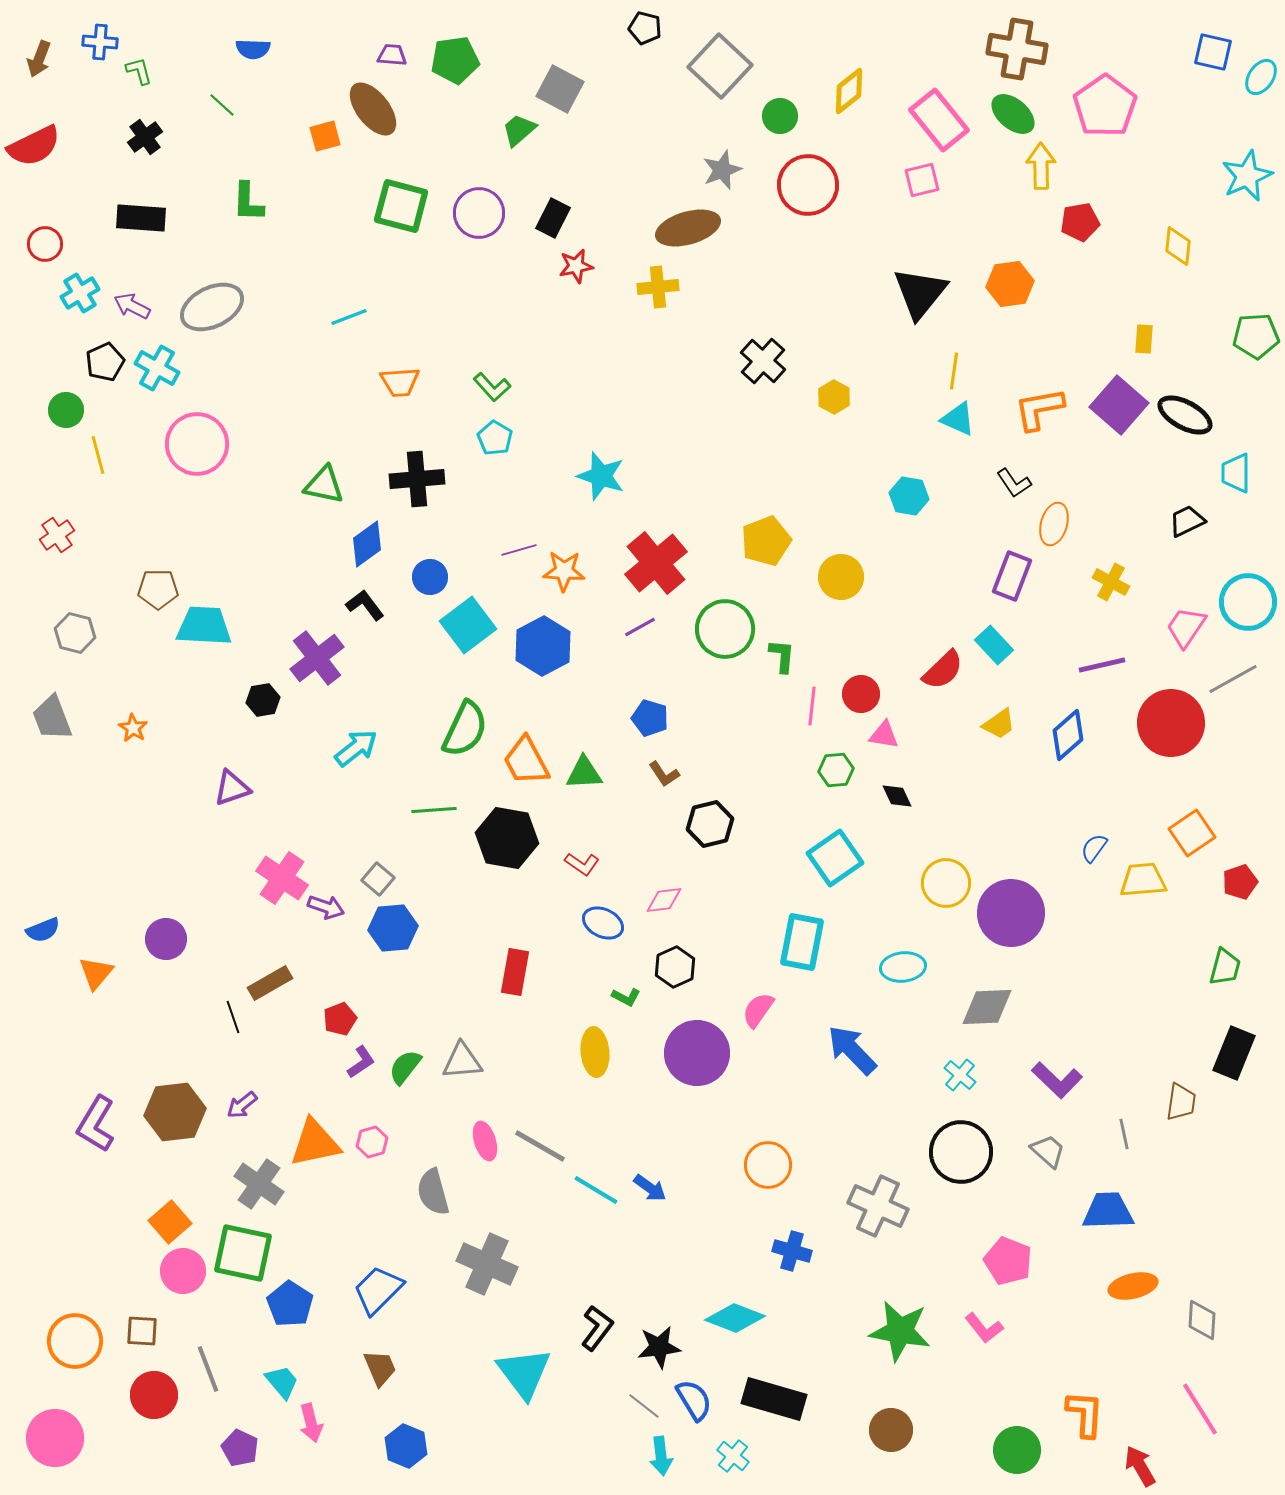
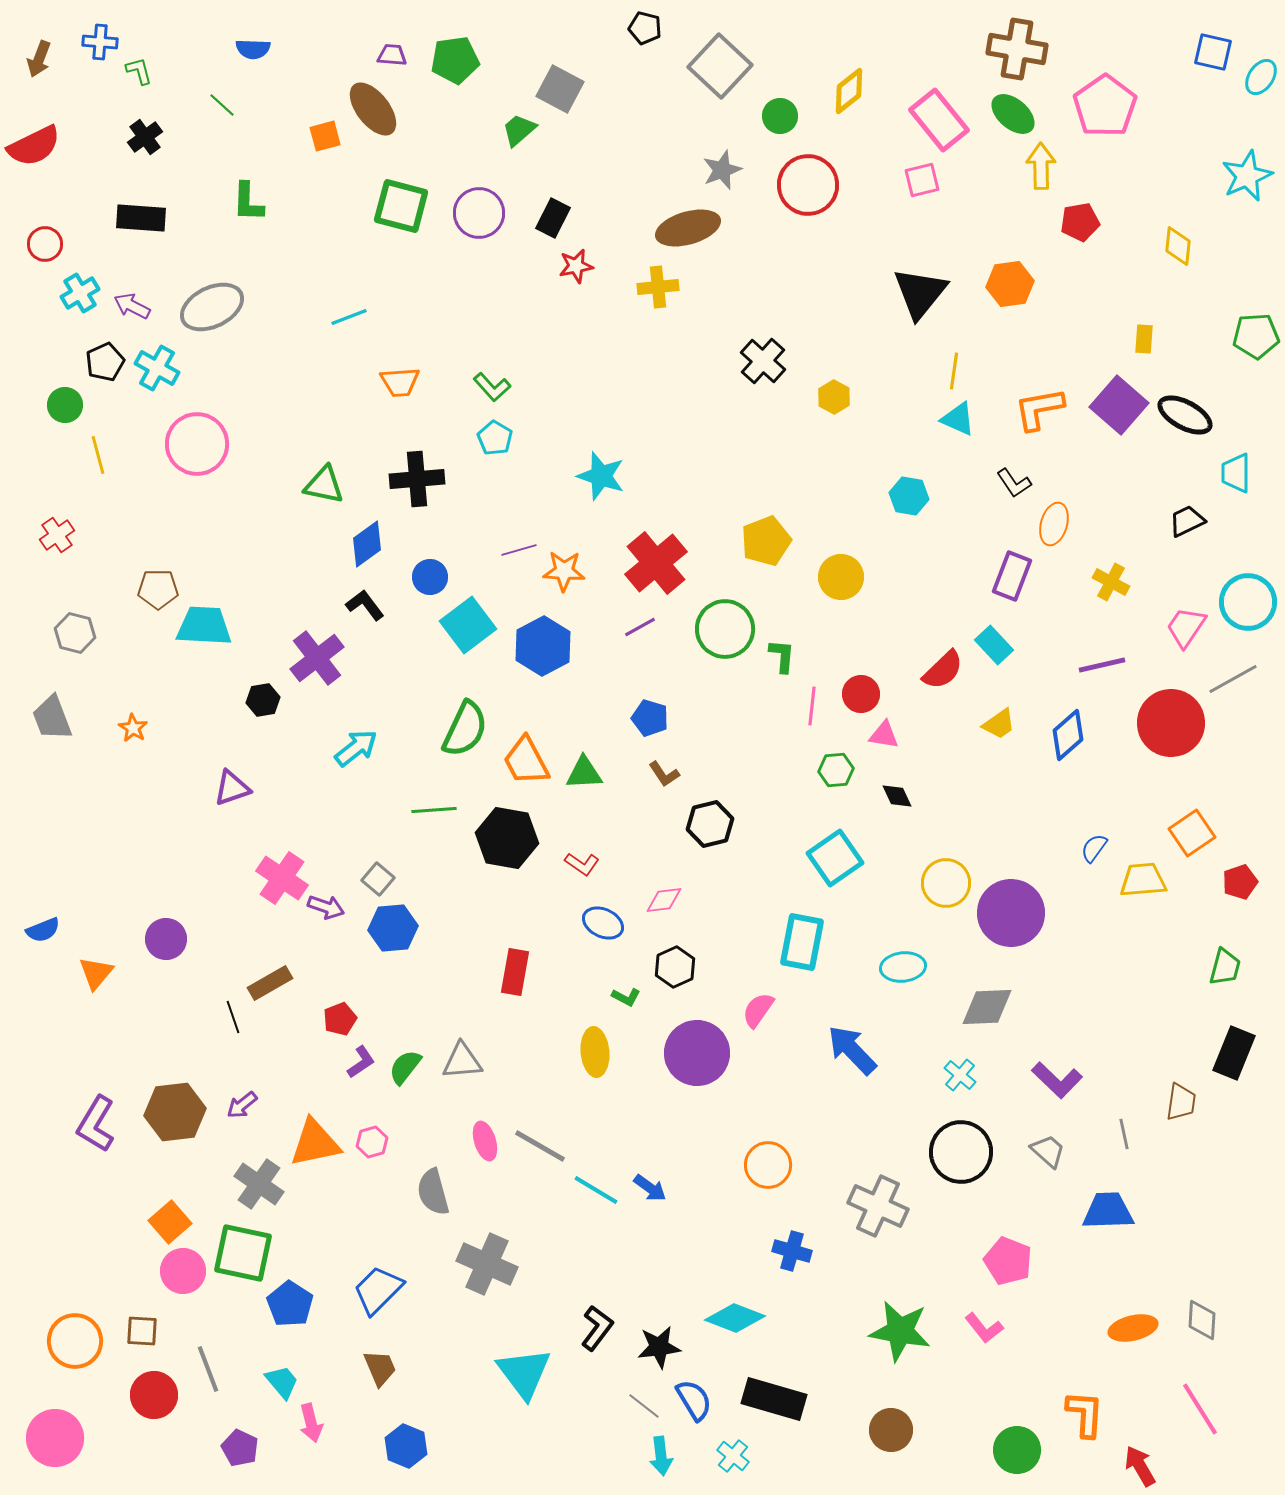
green circle at (66, 410): moved 1 px left, 5 px up
orange ellipse at (1133, 1286): moved 42 px down
